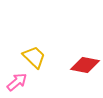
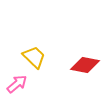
pink arrow: moved 2 px down
